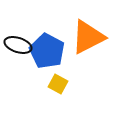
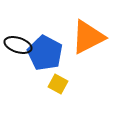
blue pentagon: moved 2 px left, 2 px down
